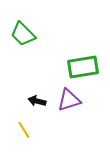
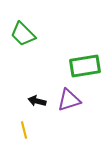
green rectangle: moved 2 px right, 1 px up
yellow line: rotated 18 degrees clockwise
